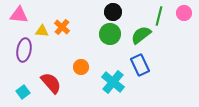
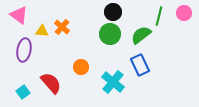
pink triangle: rotated 30 degrees clockwise
